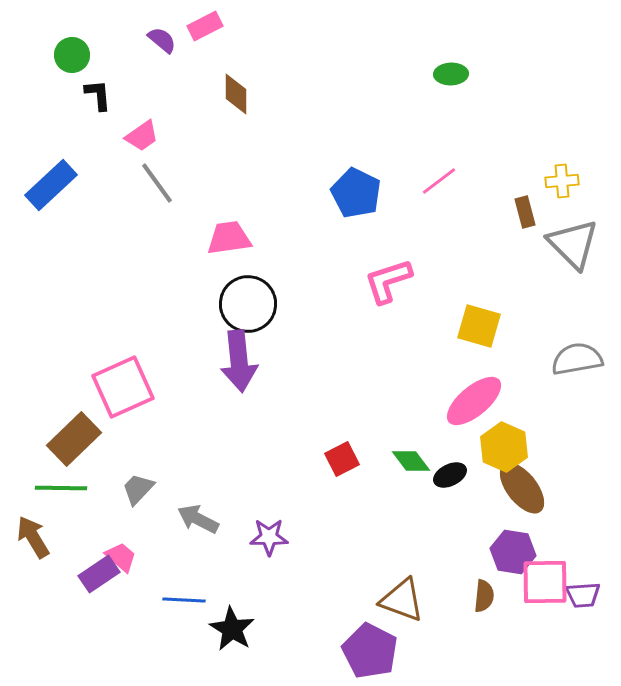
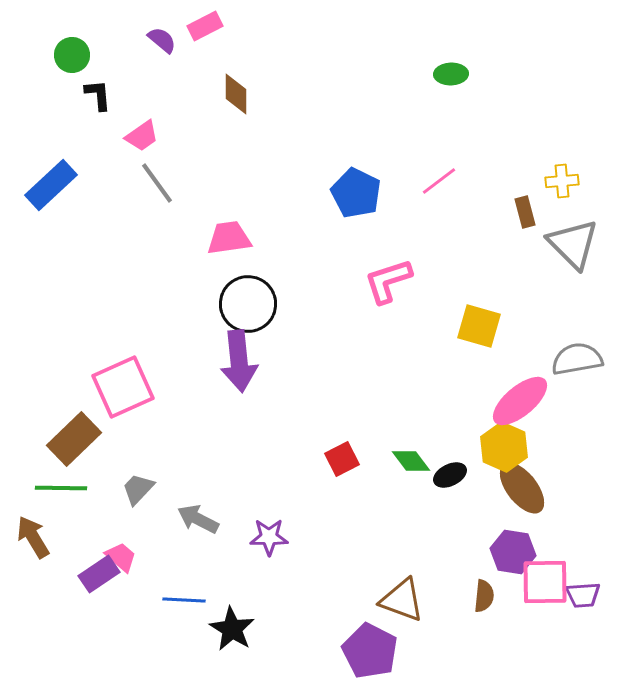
pink ellipse at (474, 401): moved 46 px right
